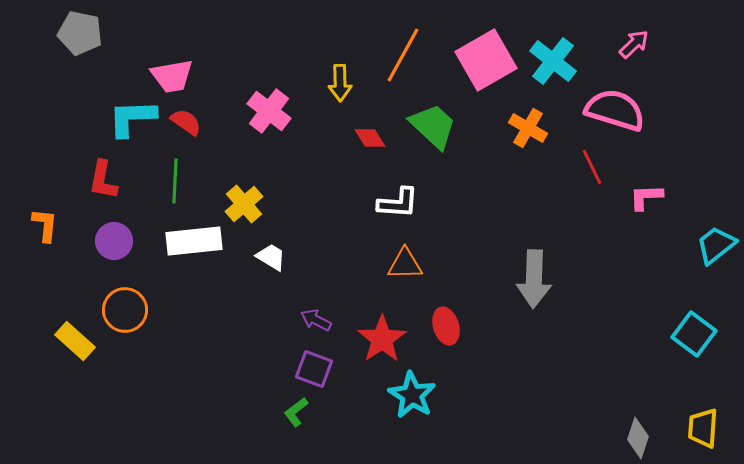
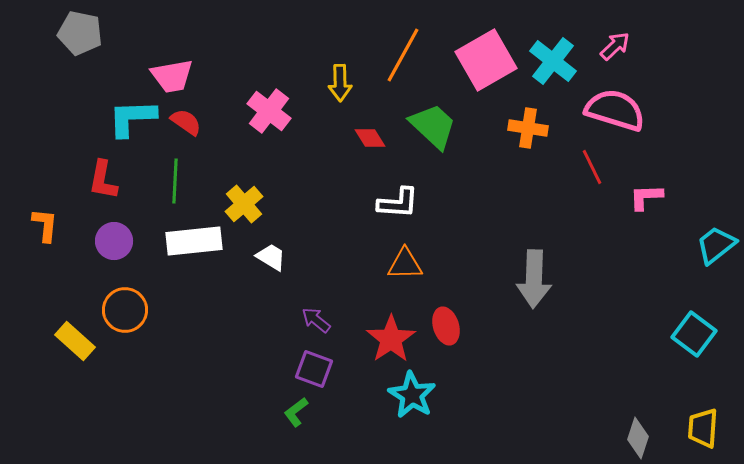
pink arrow: moved 19 px left, 2 px down
orange cross: rotated 21 degrees counterclockwise
purple arrow: rotated 12 degrees clockwise
red star: moved 9 px right
